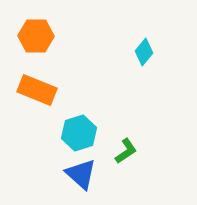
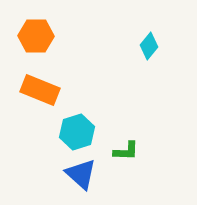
cyan diamond: moved 5 px right, 6 px up
orange rectangle: moved 3 px right
cyan hexagon: moved 2 px left, 1 px up
green L-shape: rotated 36 degrees clockwise
